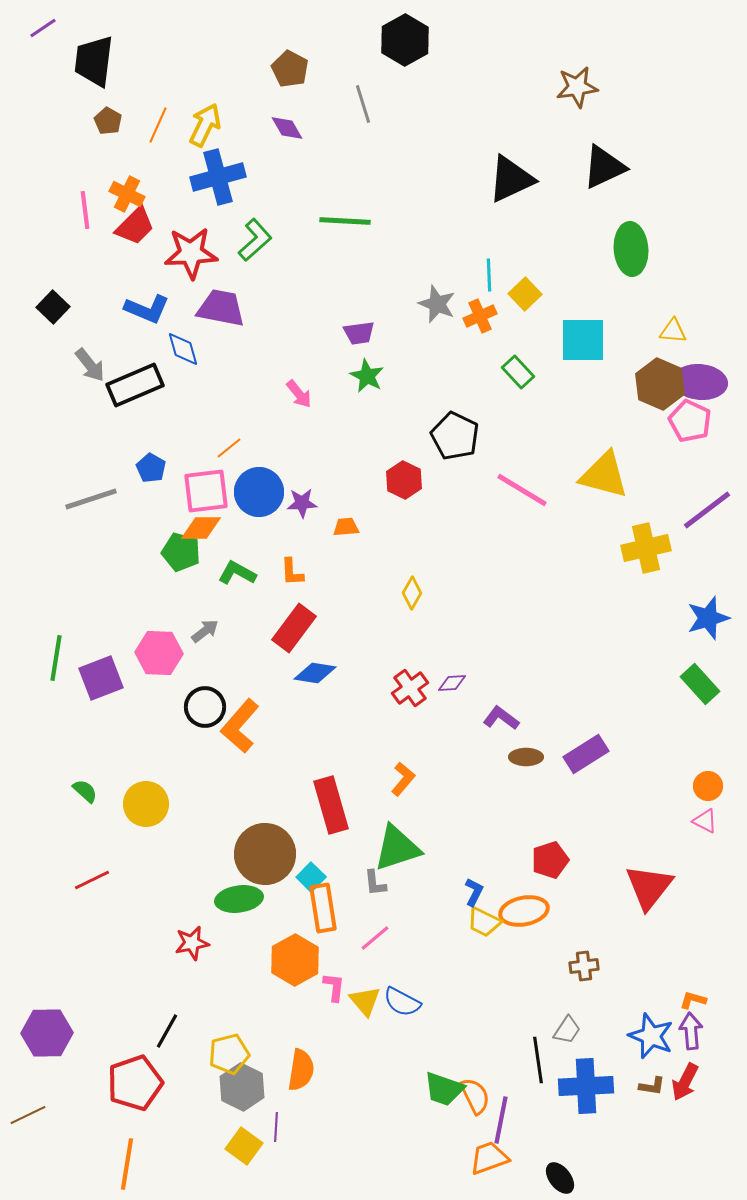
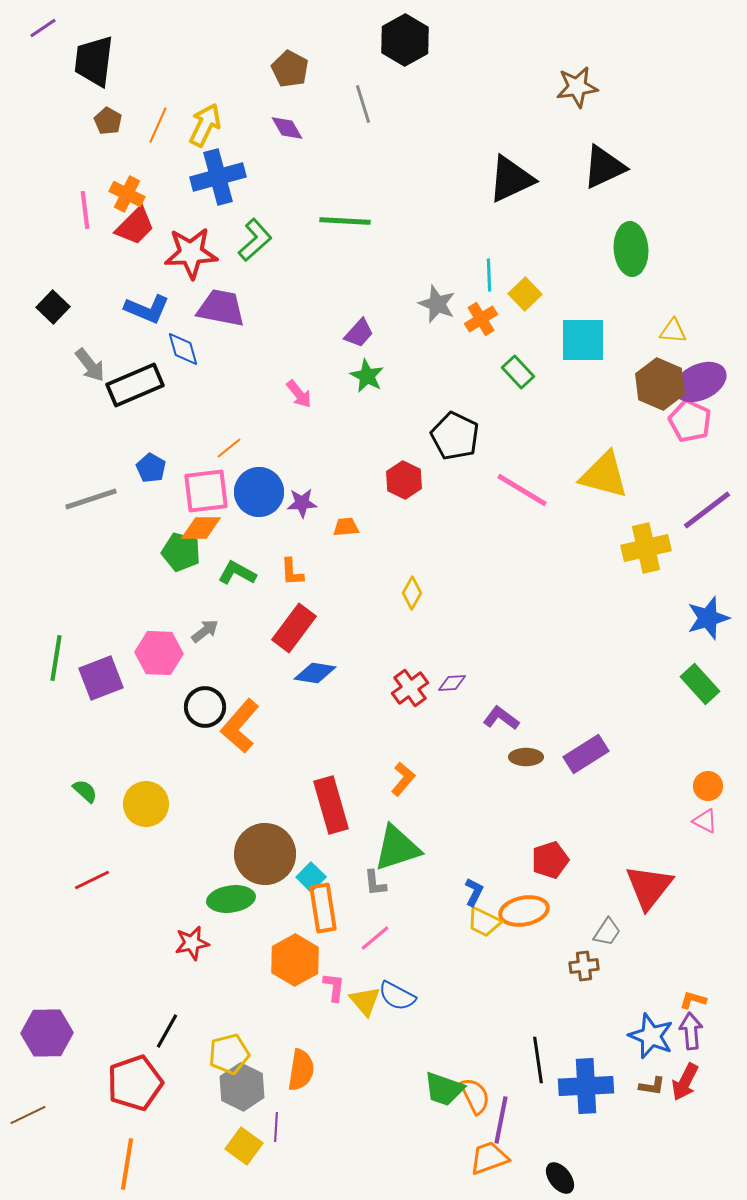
orange cross at (480, 316): moved 1 px right, 3 px down; rotated 8 degrees counterclockwise
purple trapezoid at (359, 333): rotated 40 degrees counterclockwise
purple ellipse at (700, 382): rotated 30 degrees counterclockwise
green ellipse at (239, 899): moved 8 px left
blue semicircle at (402, 1002): moved 5 px left, 6 px up
gray trapezoid at (567, 1030): moved 40 px right, 98 px up
